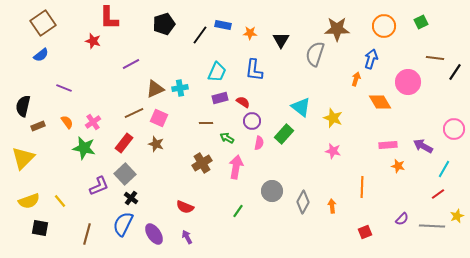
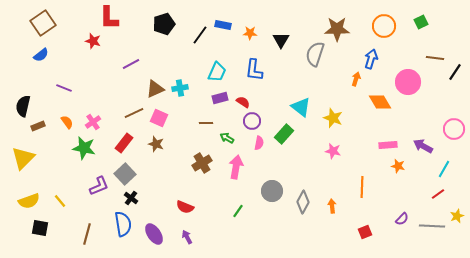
blue semicircle at (123, 224): rotated 145 degrees clockwise
